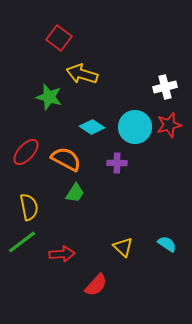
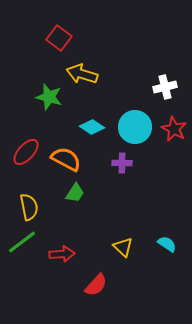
red star: moved 5 px right, 4 px down; rotated 30 degrees counterclockwise
purple cross: moved 5 px right
